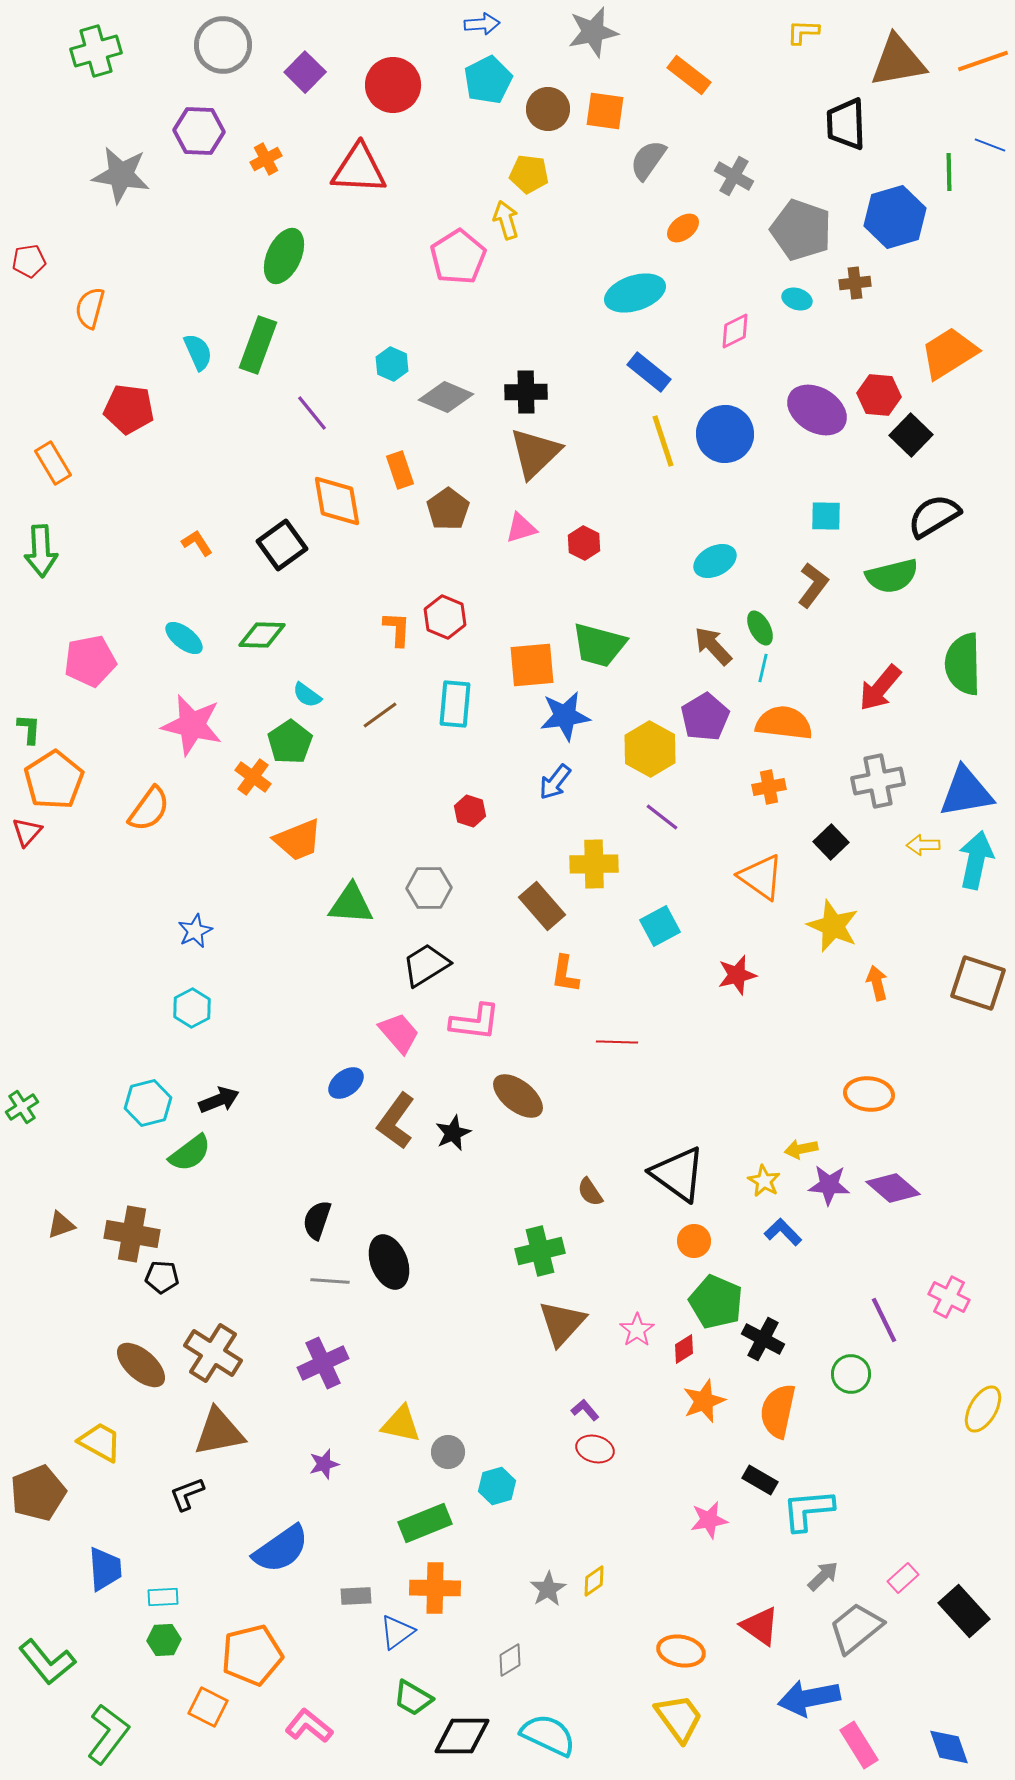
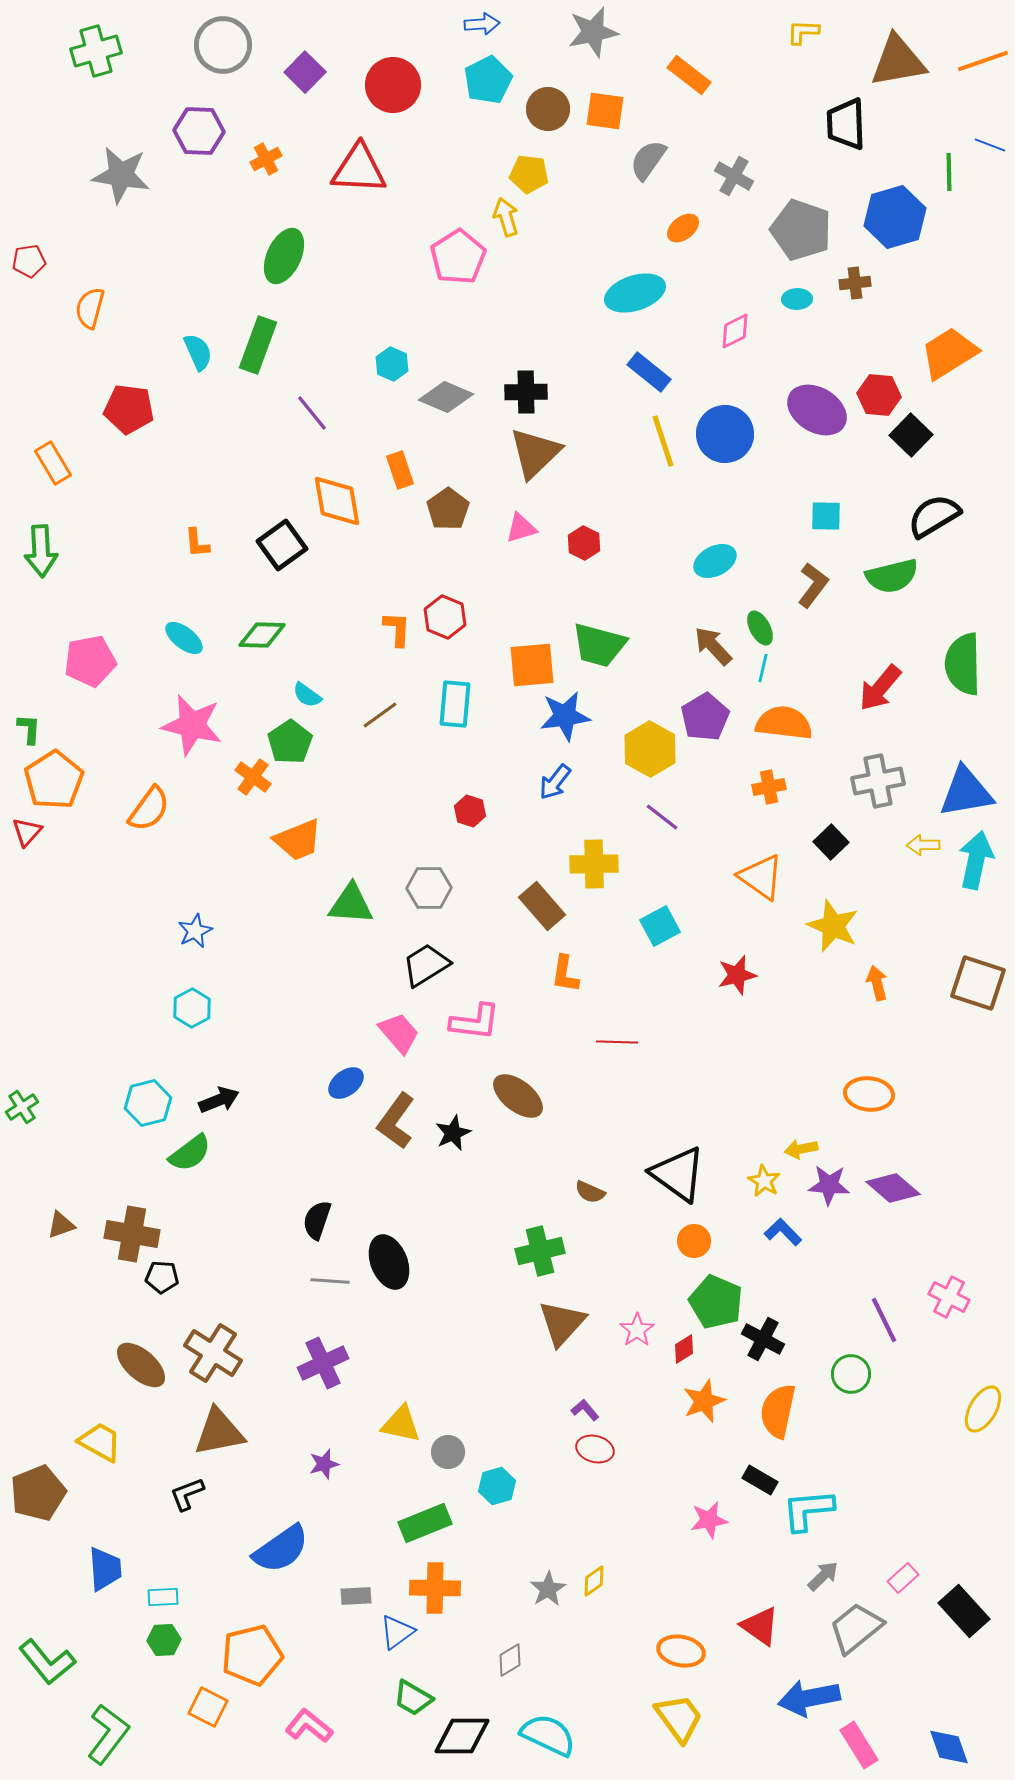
yellow arrow at (506, 220): moved 3 px up
cyan ellipse at (797, 299): rotated 20 degrees counterclockwise
orange L-shape at (197, 543): rotated 152 degrees counterclockwise
brown semicircle at (590, 1192): rotated 32 degrees counterclockwise
